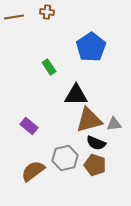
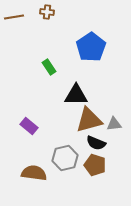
brown semicircle: moved 1 px right, 2 px down; rotated 45 degrees clockwise
